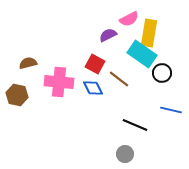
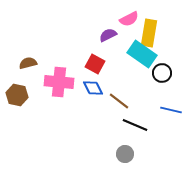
brown line: moved 22 px down
